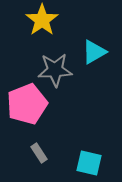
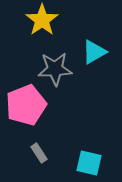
gray star: moved 1 px up
pink pentagon: moved 1 px left, 1 px down
